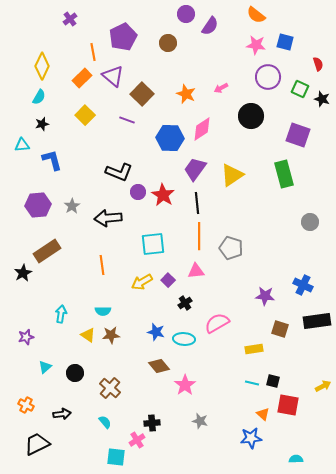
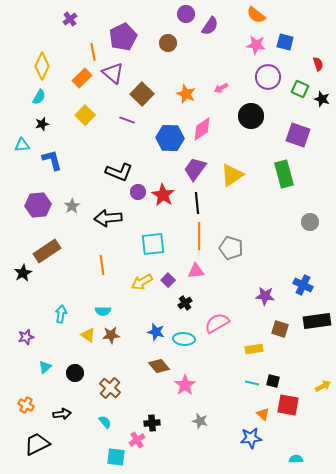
purple triangle at (113, 76): moved 3 px up
